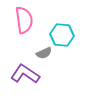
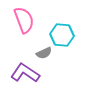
pink semicircle: rotated 12 degrees counterclockwise
purple L-shape: moved 1 px up
